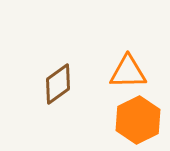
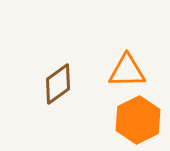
orange triangle: moved 1 px left, 1 px up
